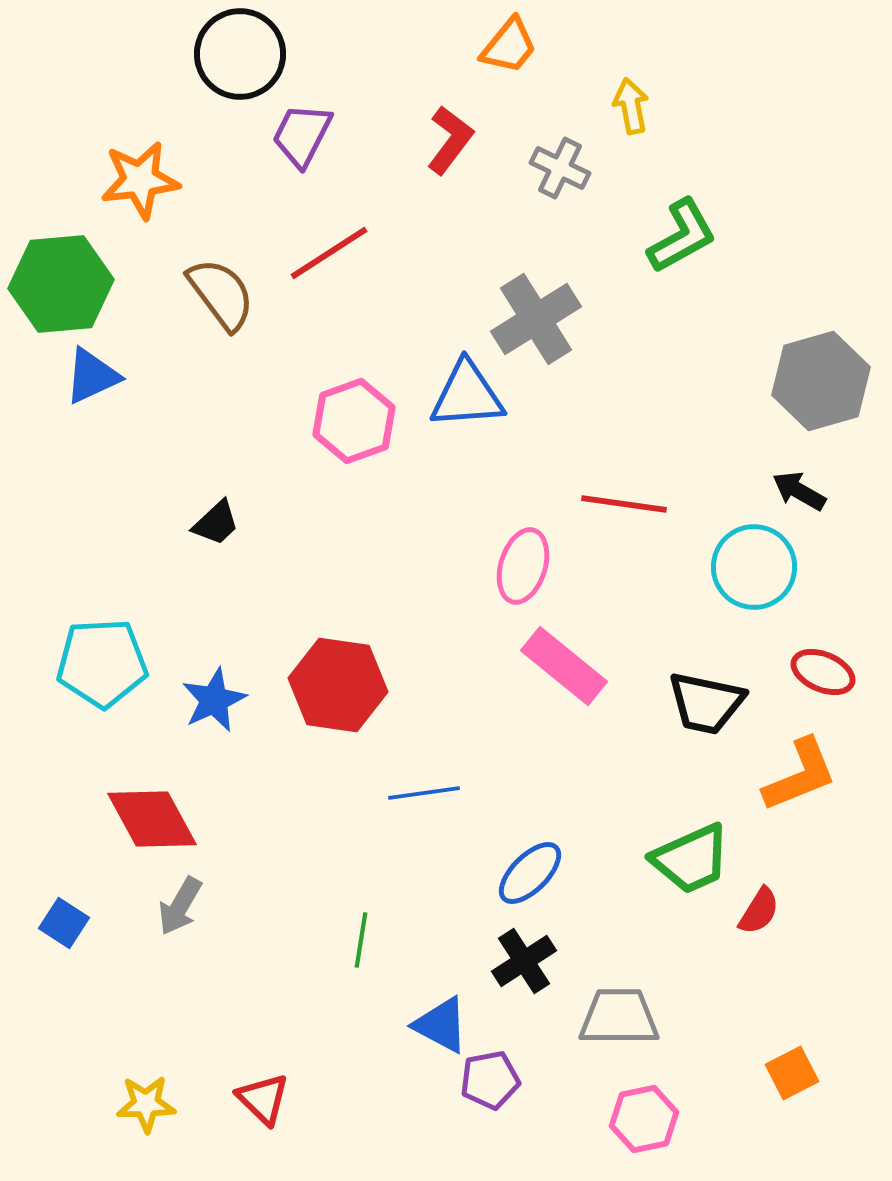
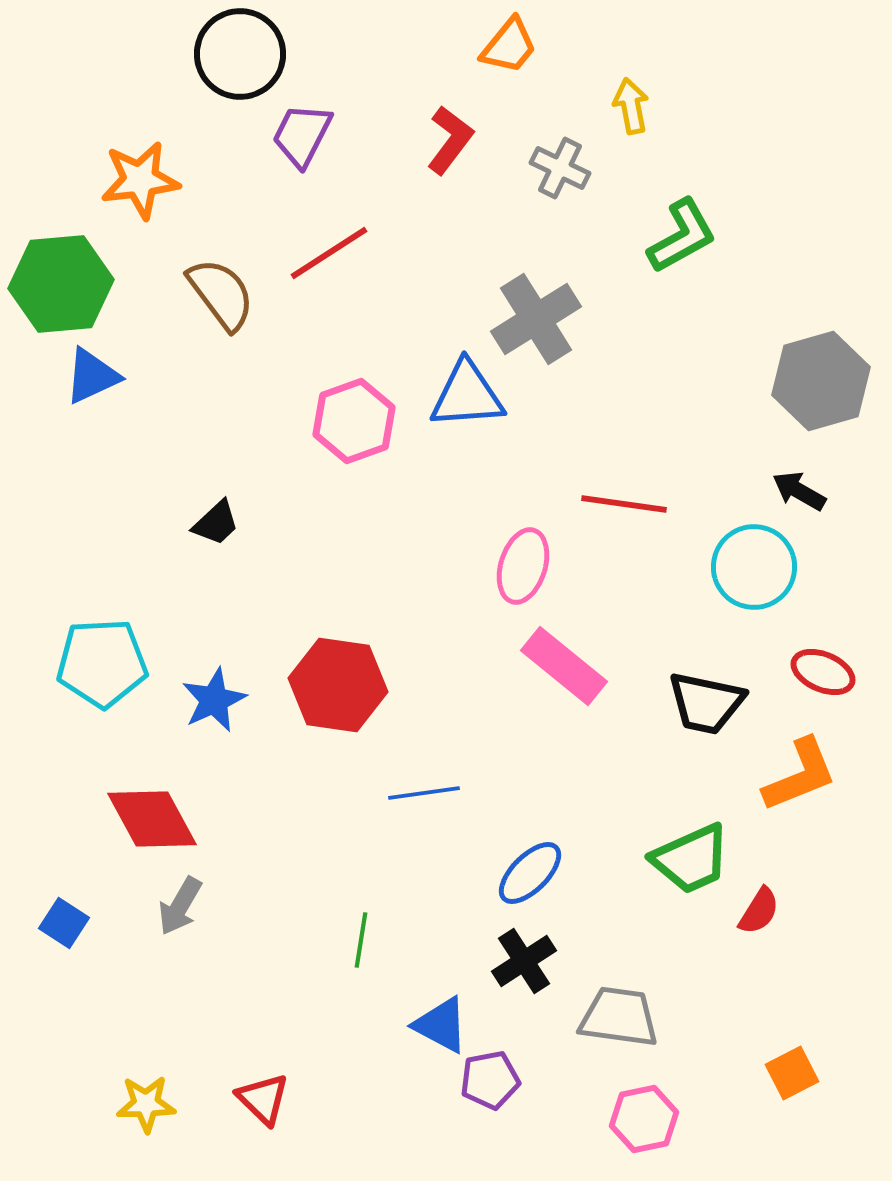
gray trapezoid at (619, 1017): rotated 8 degrees clockwise
